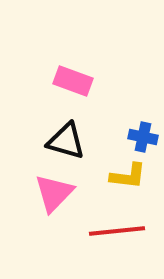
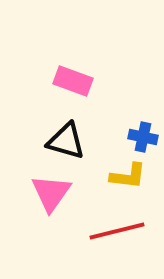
pink triangle: moved 3 px left; rotated 9 degrees counterclockwise
red line: rotated 8 degrees counterclockwise
